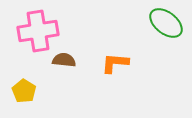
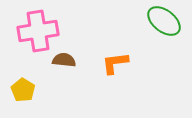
green ellipse: moved 2 px left, 2 px up
orange L-shape: rotated 12 degrees counterclockwise
yellow pentagon: moved 1 px left, 1 px up
